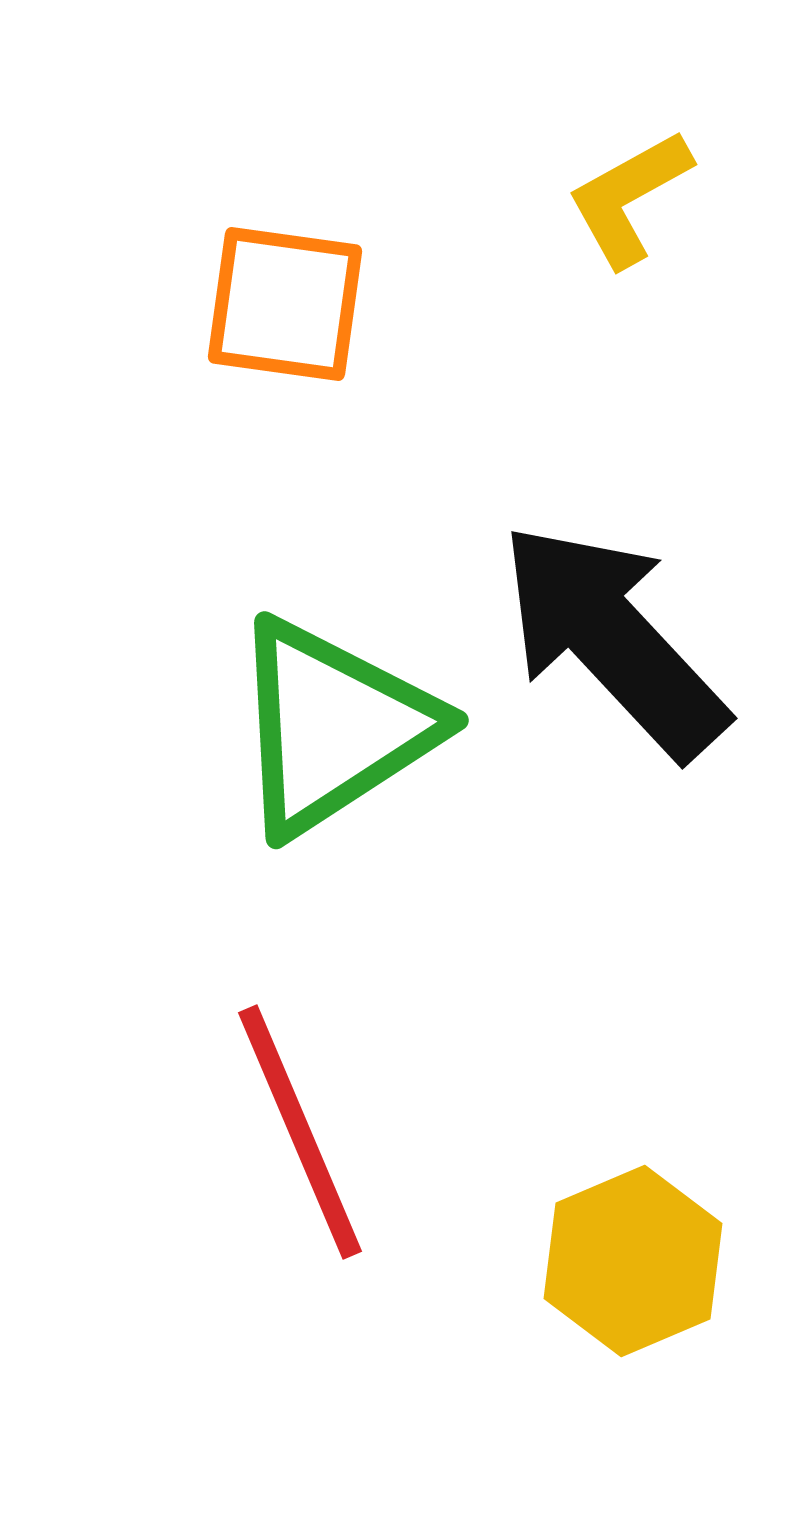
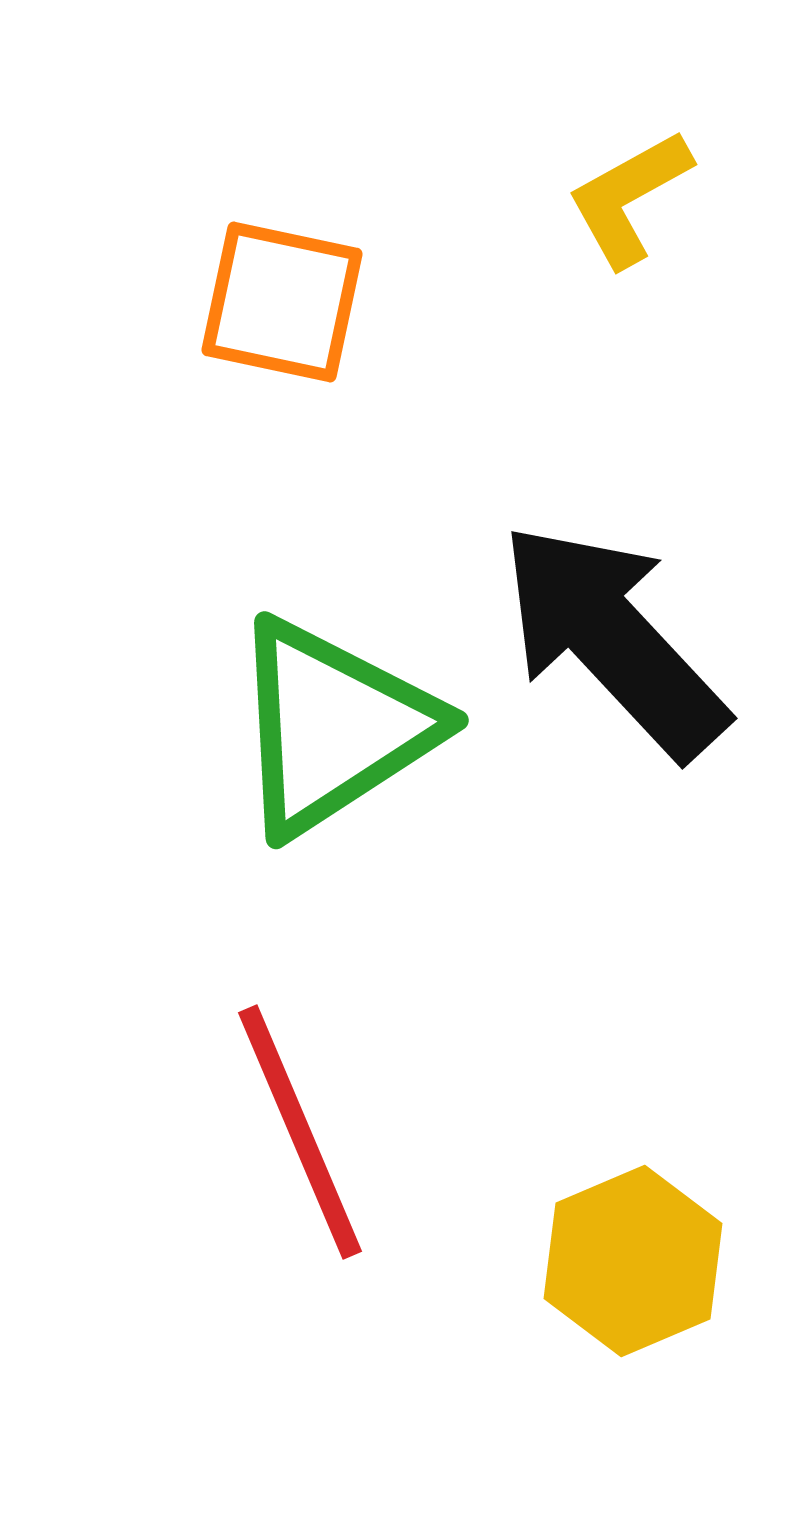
orange square: moved 3 px left, 2 px up; rotated 4 degrees clockwise
